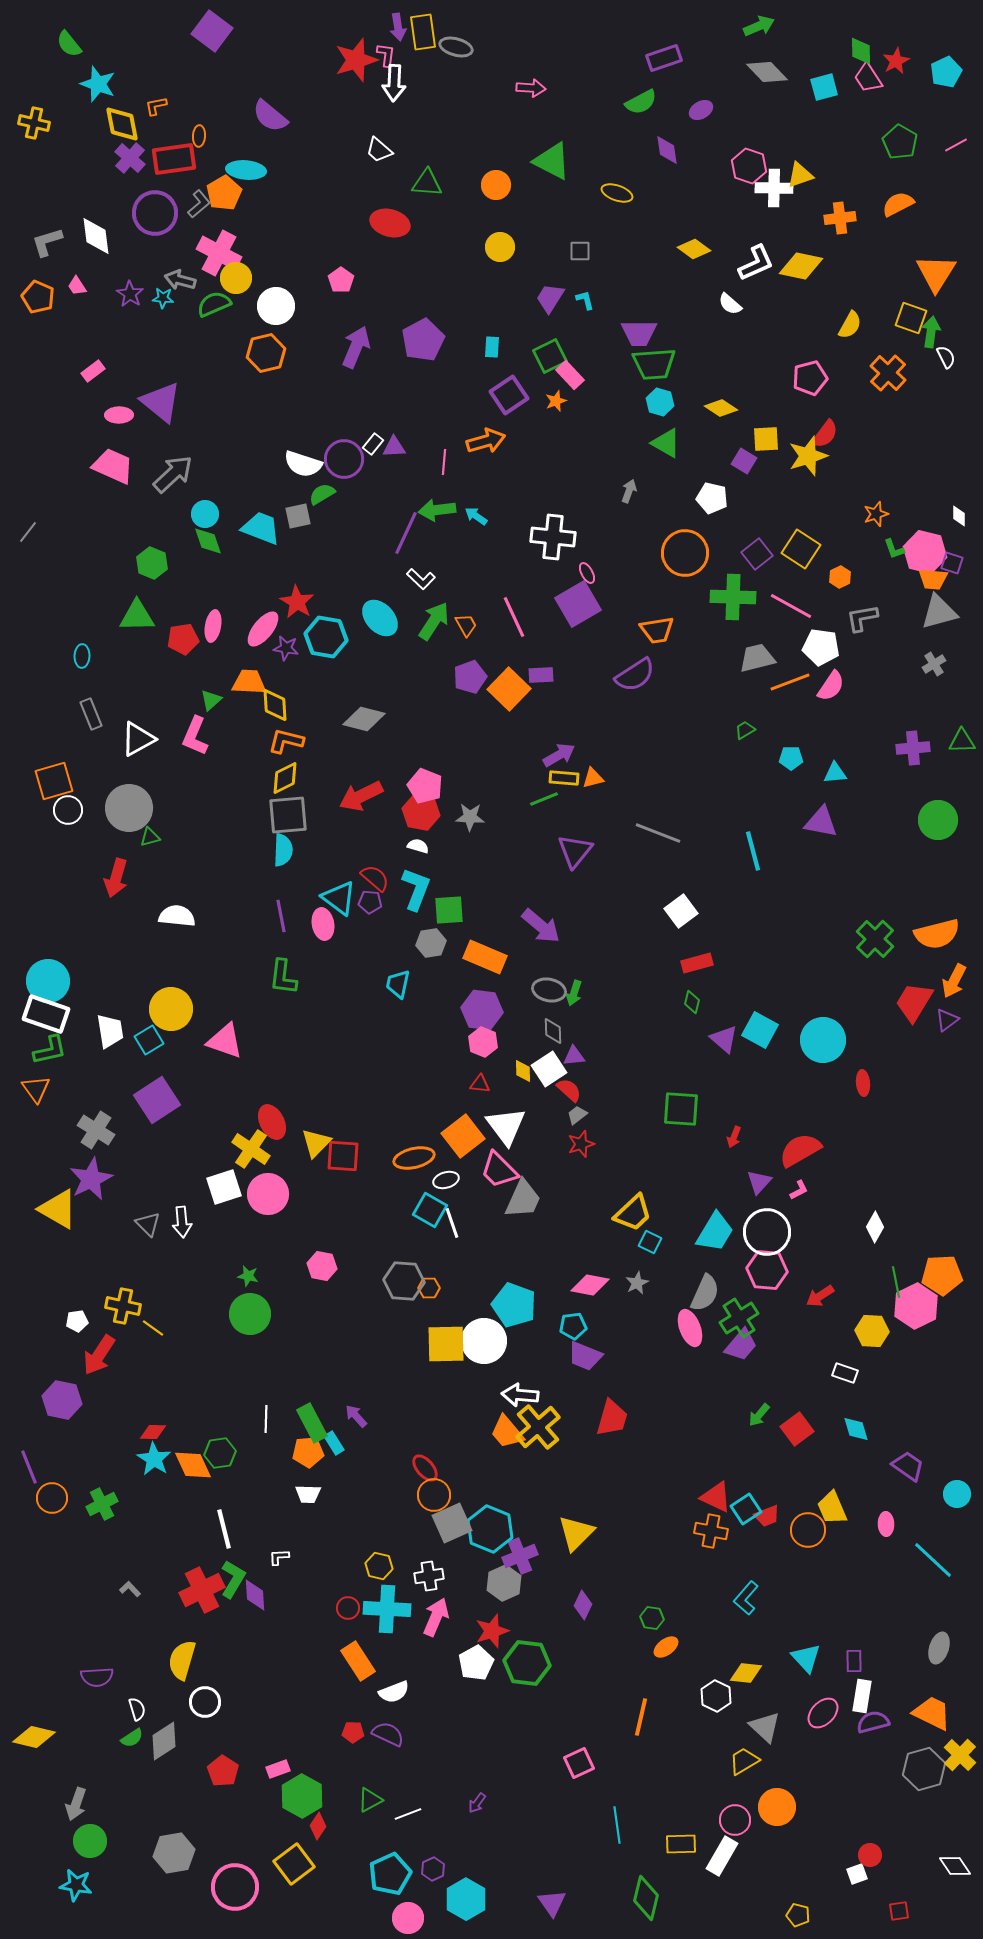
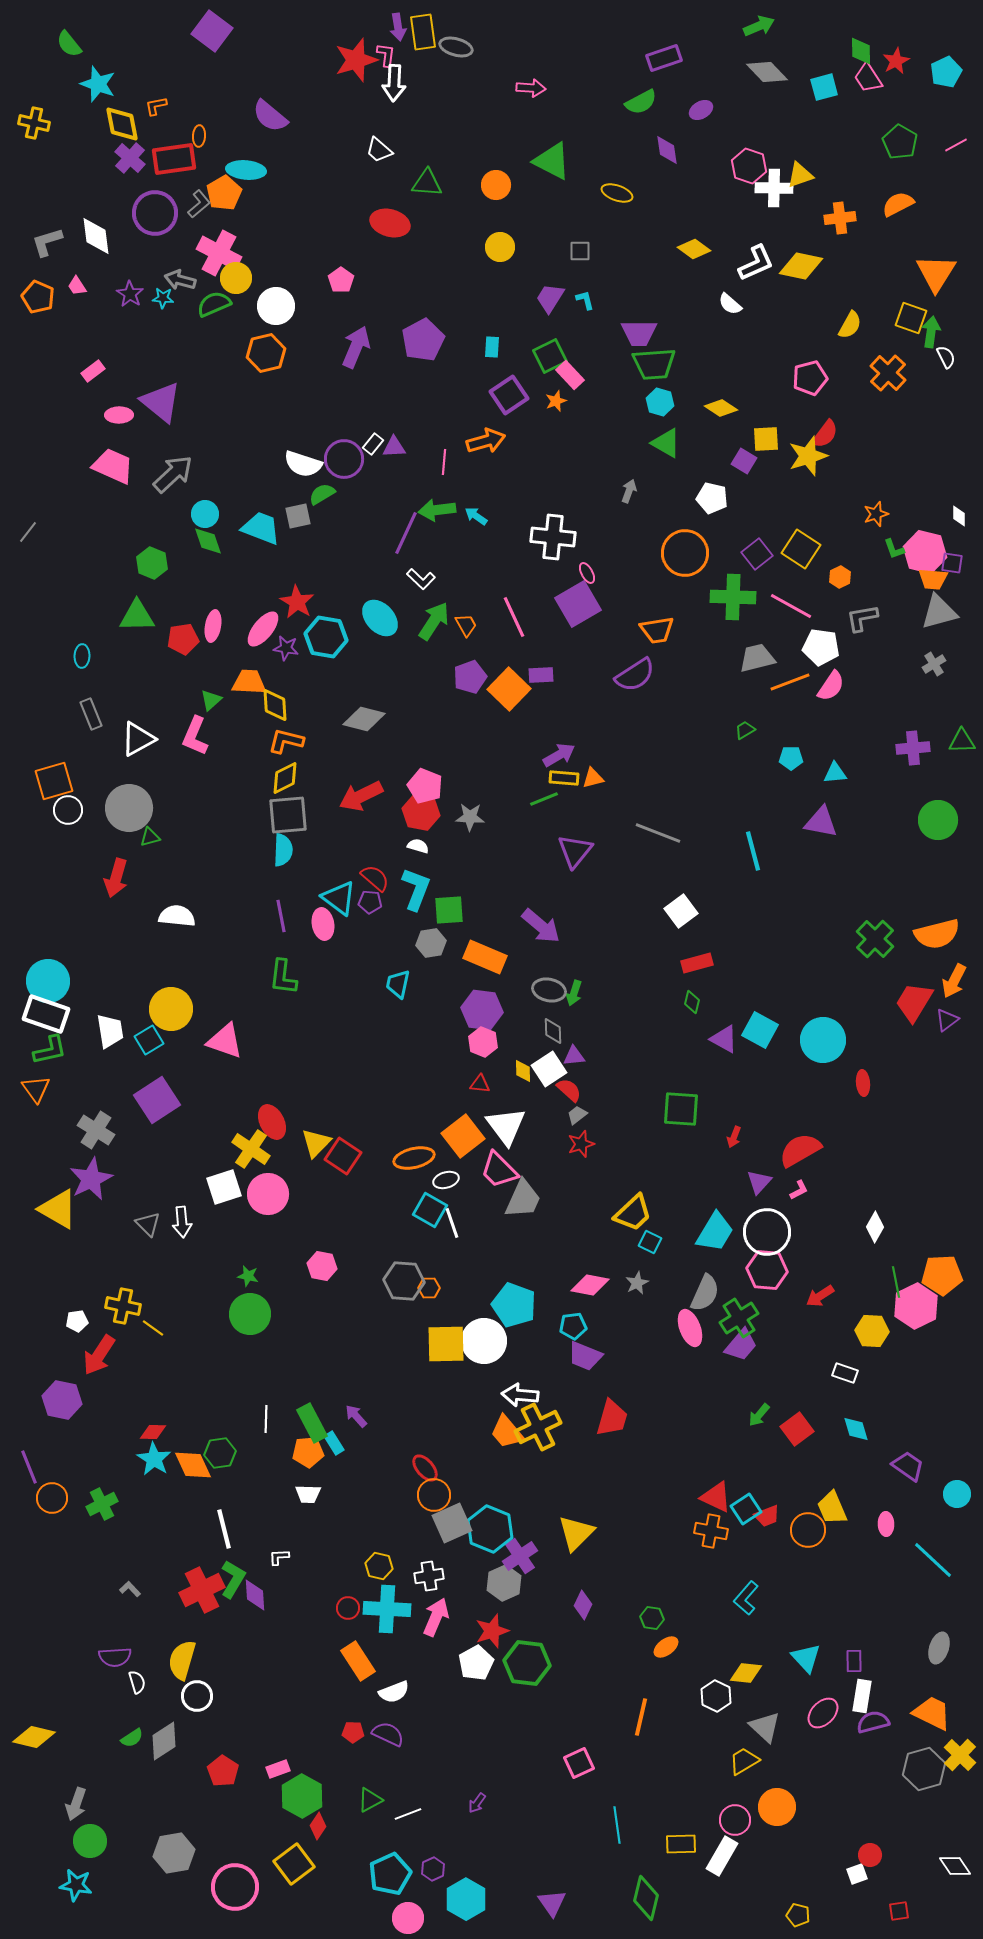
purple square at (952, 563): rotated 10 degrees counterclockwise
purple triangle at (724, 1039): rotated 12 degrees counterclockwise
red square at (343, 1156): rotated 30 degrees clockwise
yellow cross at (538, 1427): rotated 15 degrees clockwise
purple cross at (520, 1556): rotated 12 degrees counterclockwise
purple semicircle at (97, 1677): moved 18 px right, 20 px up
white circle at (205, 1702): moved 8 px left, 6 px up
white semicircle at (137, 1709): moved 27 px up
